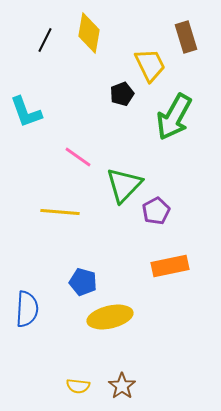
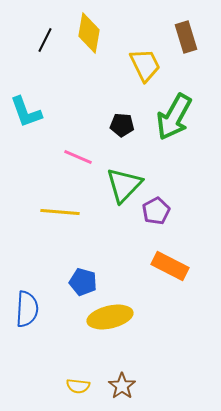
yellow trapezoid: moved 5 px left
black pentagon: moved 31 px down; rotated 25 degrees clockwise
pink line: rotated 12 degrees counterclockwise
orange rectangle: rotated 39 degrees clockwise
